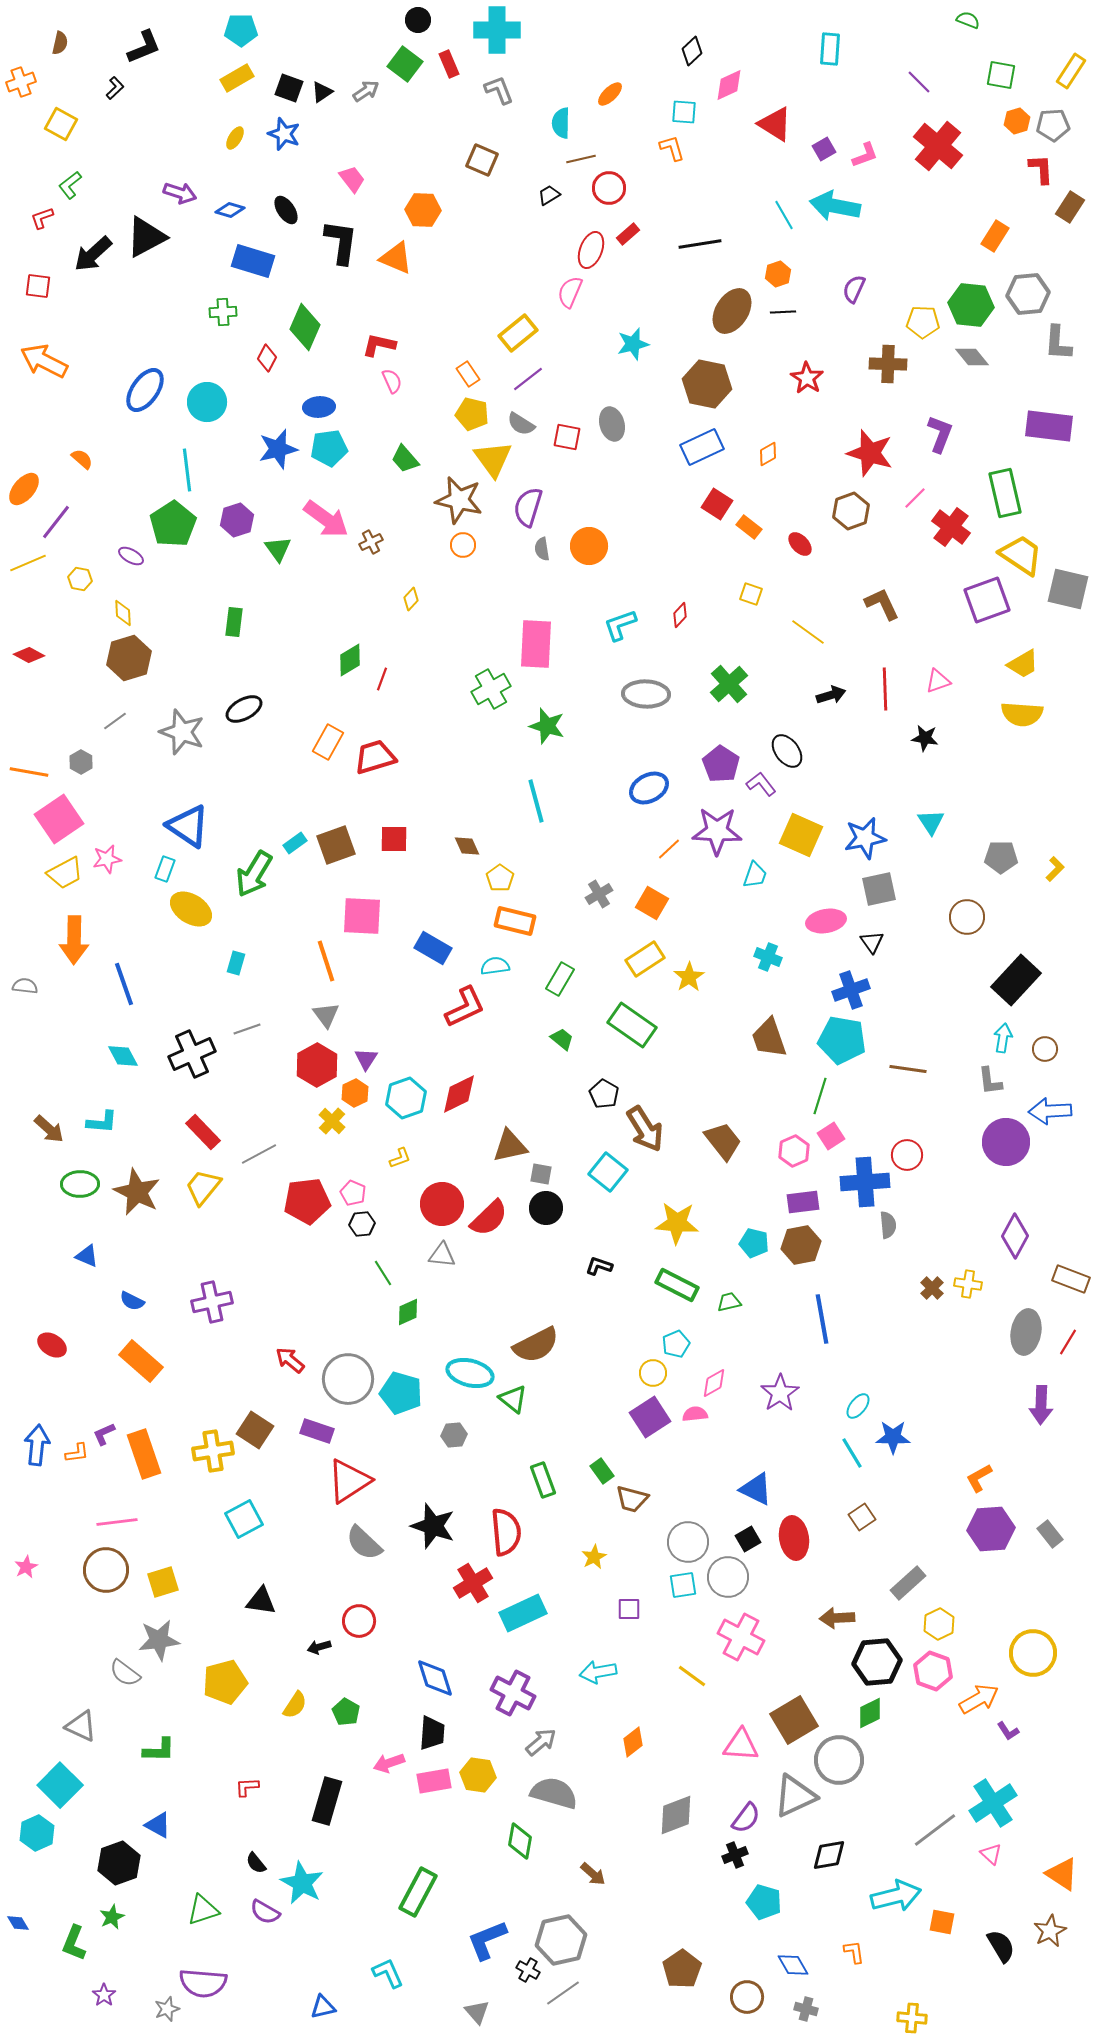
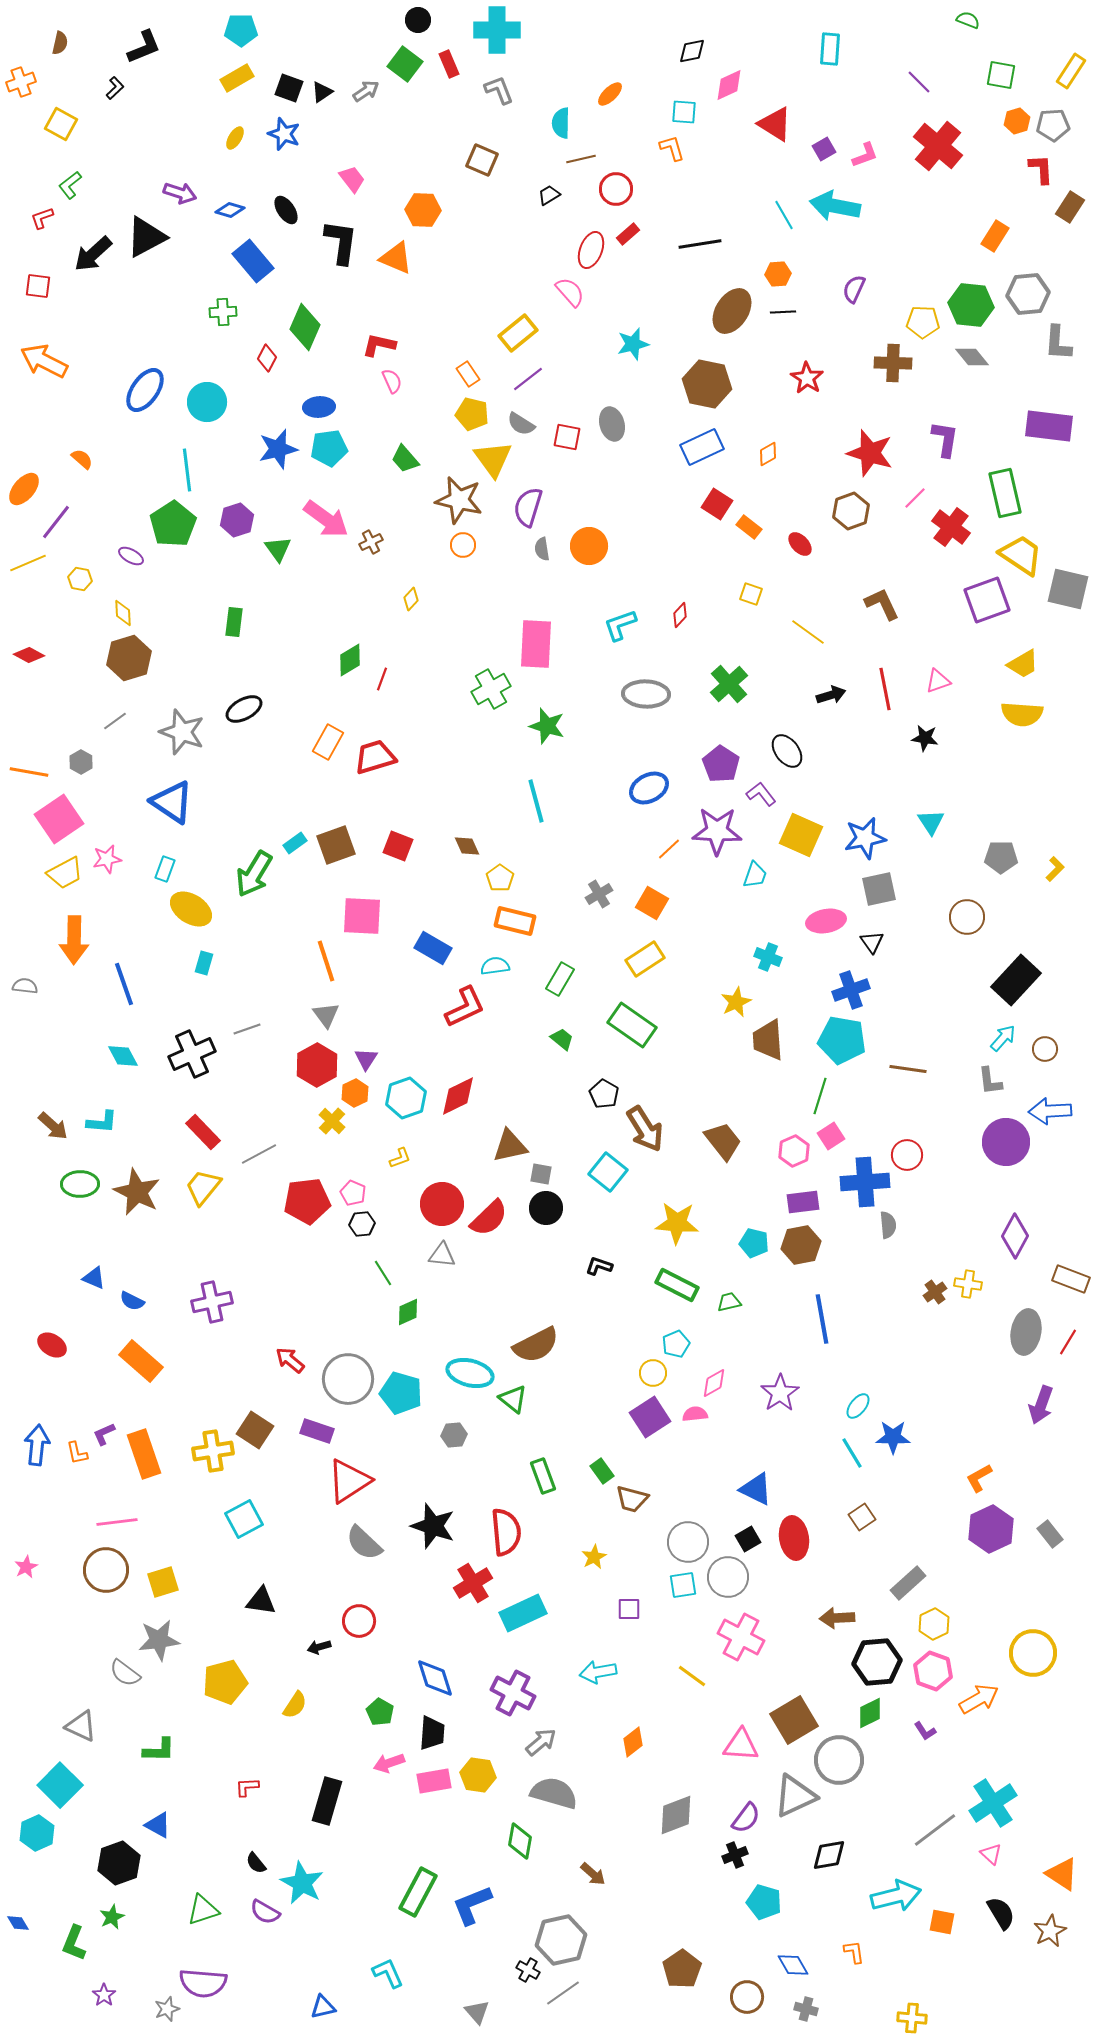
black diamond at (692, 51): rotated 32 degrees clockwise
red circle at (609, 188): moved 7 px right, 1 px down
blue rectangle at (253, 261): rotated 33 degrees clockwise
orange hexagon at (778, 274): rotated 15 degrees clockwise
pink semicircle at (570, 292): rotated 116 degrees clockwise
brown cross at (888, 364): moved 5 px right, 1 px up
purple L-shape at (940, 434): moved 5 px right, 5 px down; rotated 12 degrees counterclockwise
red line at (885, 689): rotated 9 degrees counterclockwise
purple L-shape at (761, 784): moved 10 px down
blue triangle at (188, 826): moved 16 px left, 24 px up
red square at (394, 839): moved 4 px right, 7 px down; rotated 20 degrees clockwise
cyan rectangle at (236, 963): moved 32 px left
yellow star at (689, 977): moved 47 px right, 25 px down; rotated 8 degrees clockwise
brown trapezoid at (769, 1038): moved 1 px left, 2 px down; rotated 15 degrees clockwise
cyan arrow at (1003, 1038): rotated 32 degrees clockwise
red diamond at (459, 1094): moved 1 px left, 2 px down
brown arrow at (49, 1129): moved 4 px right, 3 px up
blue triangle at (87, 1256): moved 7 px right, 22 px down
brown cross at (932, 1288): moved 3 px right, 4 px down; rotated 10 degrees clockwise
purple arrow at (1041, 1405): rotated 18 degrees clockwise
orange L-shape at (77, 1453): rotated 85 degrees clockwise
green rectangle at (543, 1480): moved 4 px up
purple hexagon at (991, 1529): rotated 21 degrees counterclockwise
yellow hexagon at (939, 1624): moved 5 px left
green pentagon at (346, 1712): moved 34 px right
purple L-shape at (1008, 1731): moved 83 px left
blue L-shape at (487, 1940): moved 15 px left, 35 px up
black semicircle at (1001, 1946): moved 33 px up
